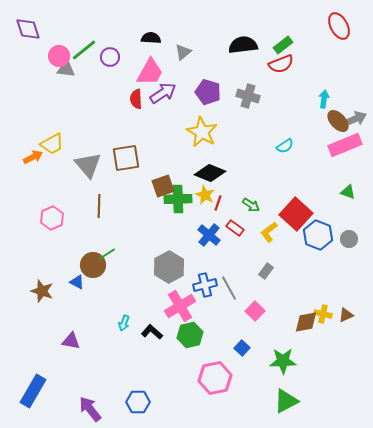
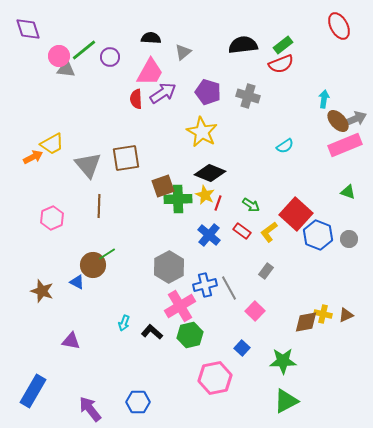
red rectangle at (235, 228): moved 7 px right, 3 px down
